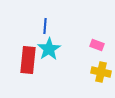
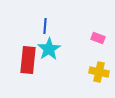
pink rectangle: moved 1 px right, 7 px up
yellow cross: moved 2 px left
